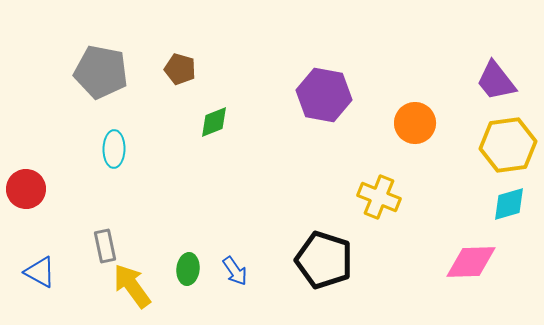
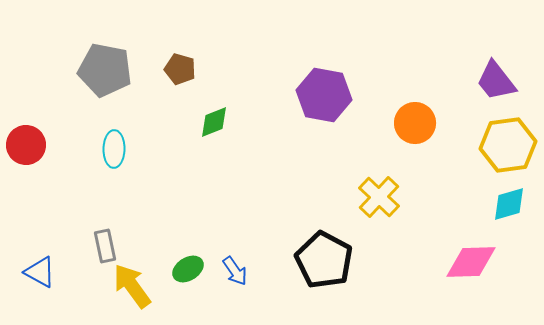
gray pentagon: moved 4 px right, 2 px up
red circle: moved 44 px up
yellow cross: rotated 21 degrees clockwise
black pentagon: rotated 10 degrees clockwise
green ellipse: rotated 52 degrees clockwise
